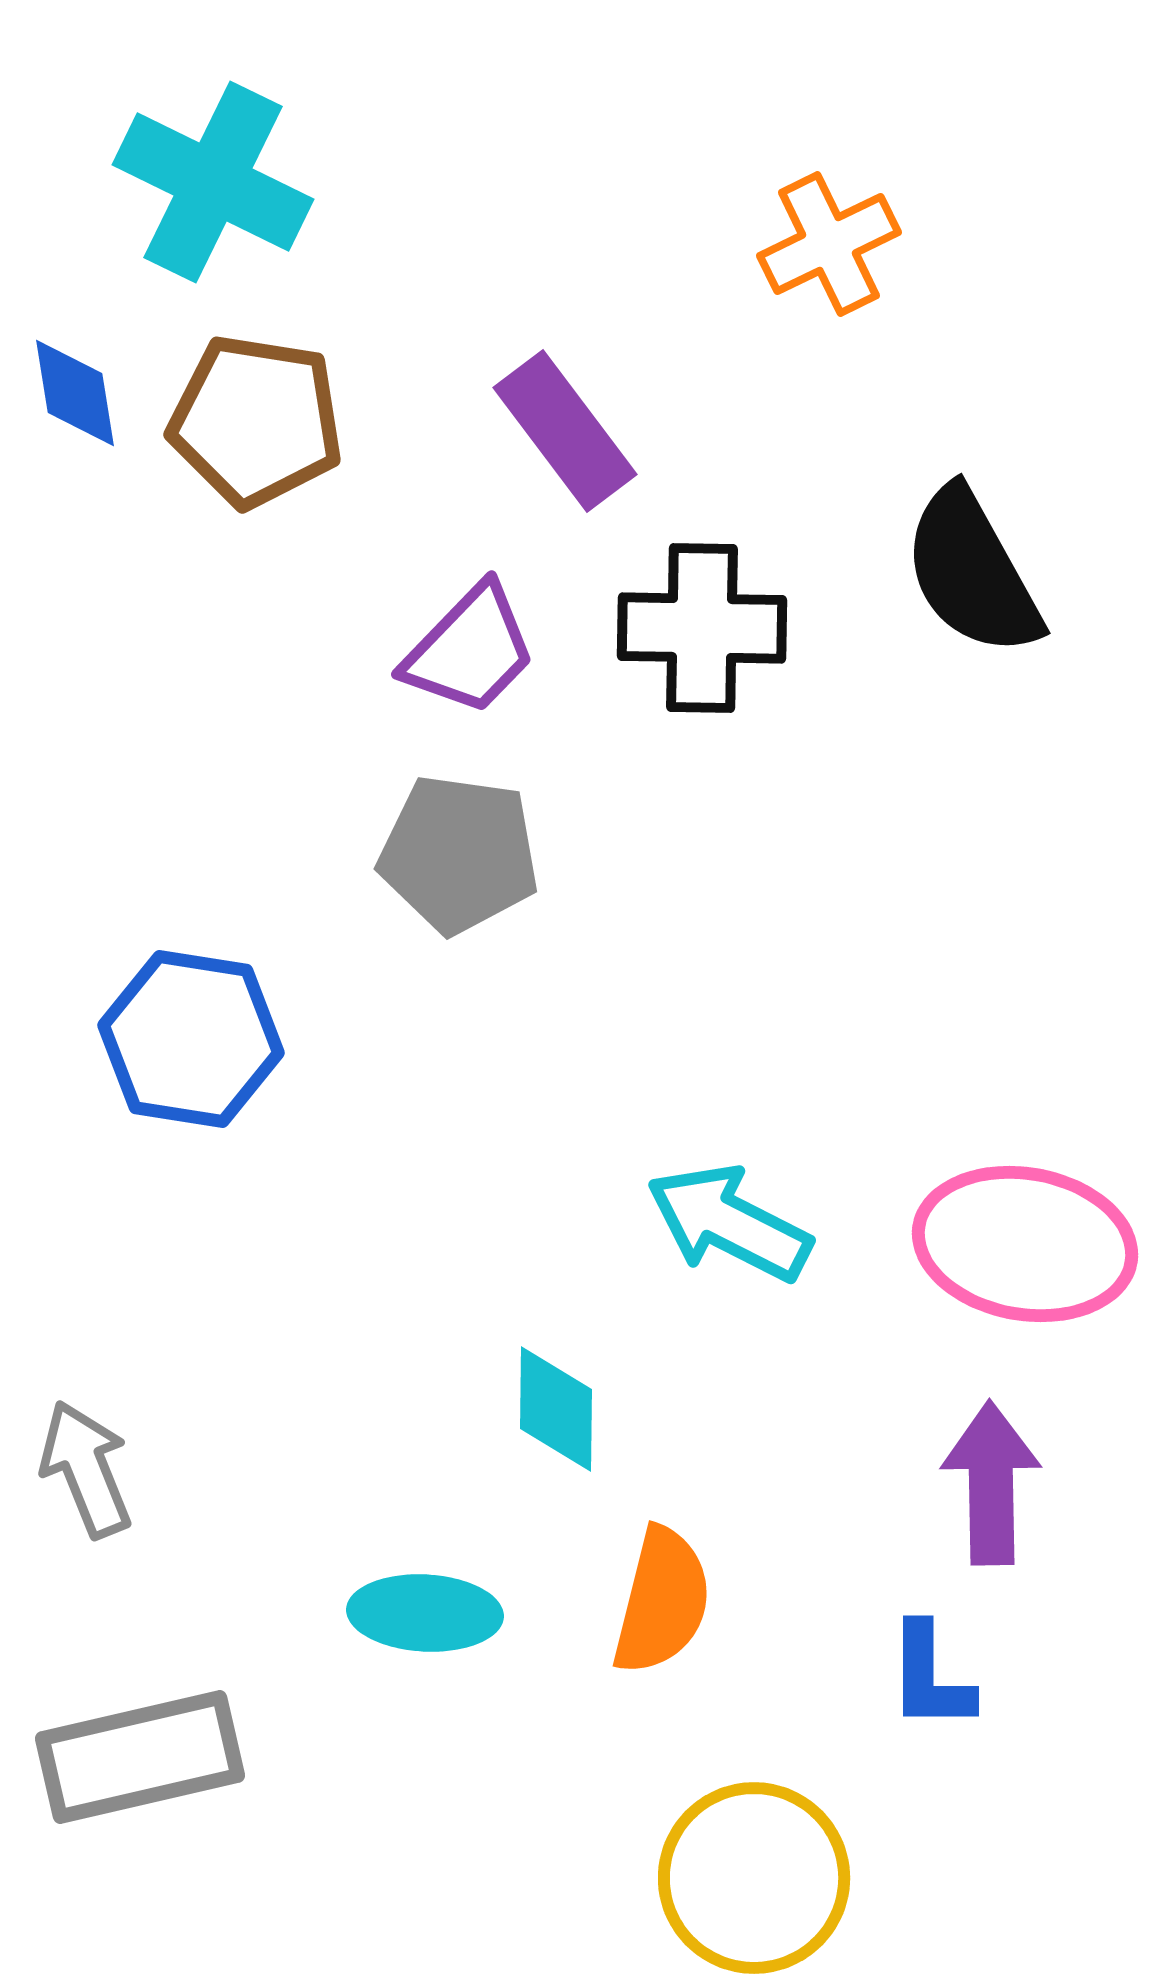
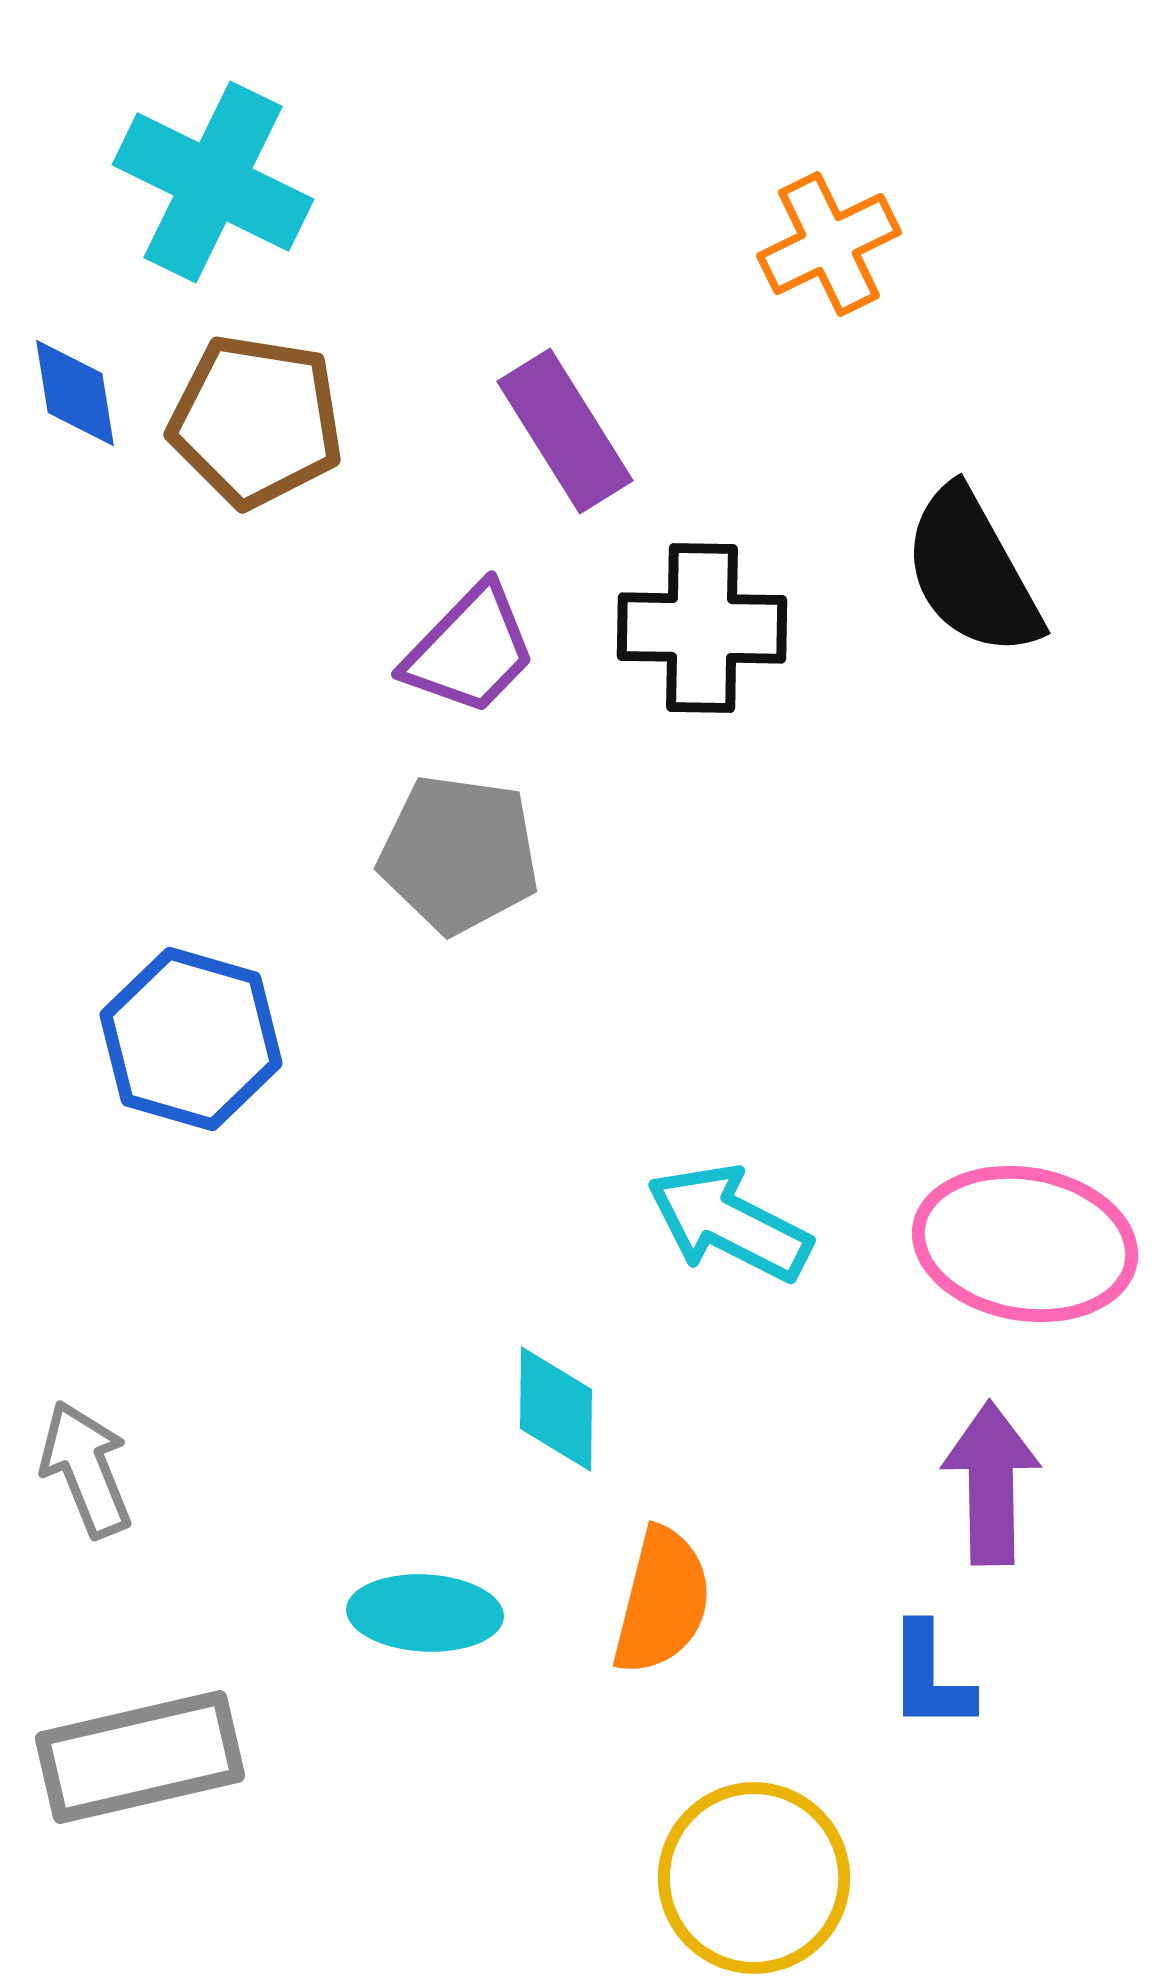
purple rectangle: rotated 5 degrees clockwise
blue hexagon: rotated 7 degrees clockwise
